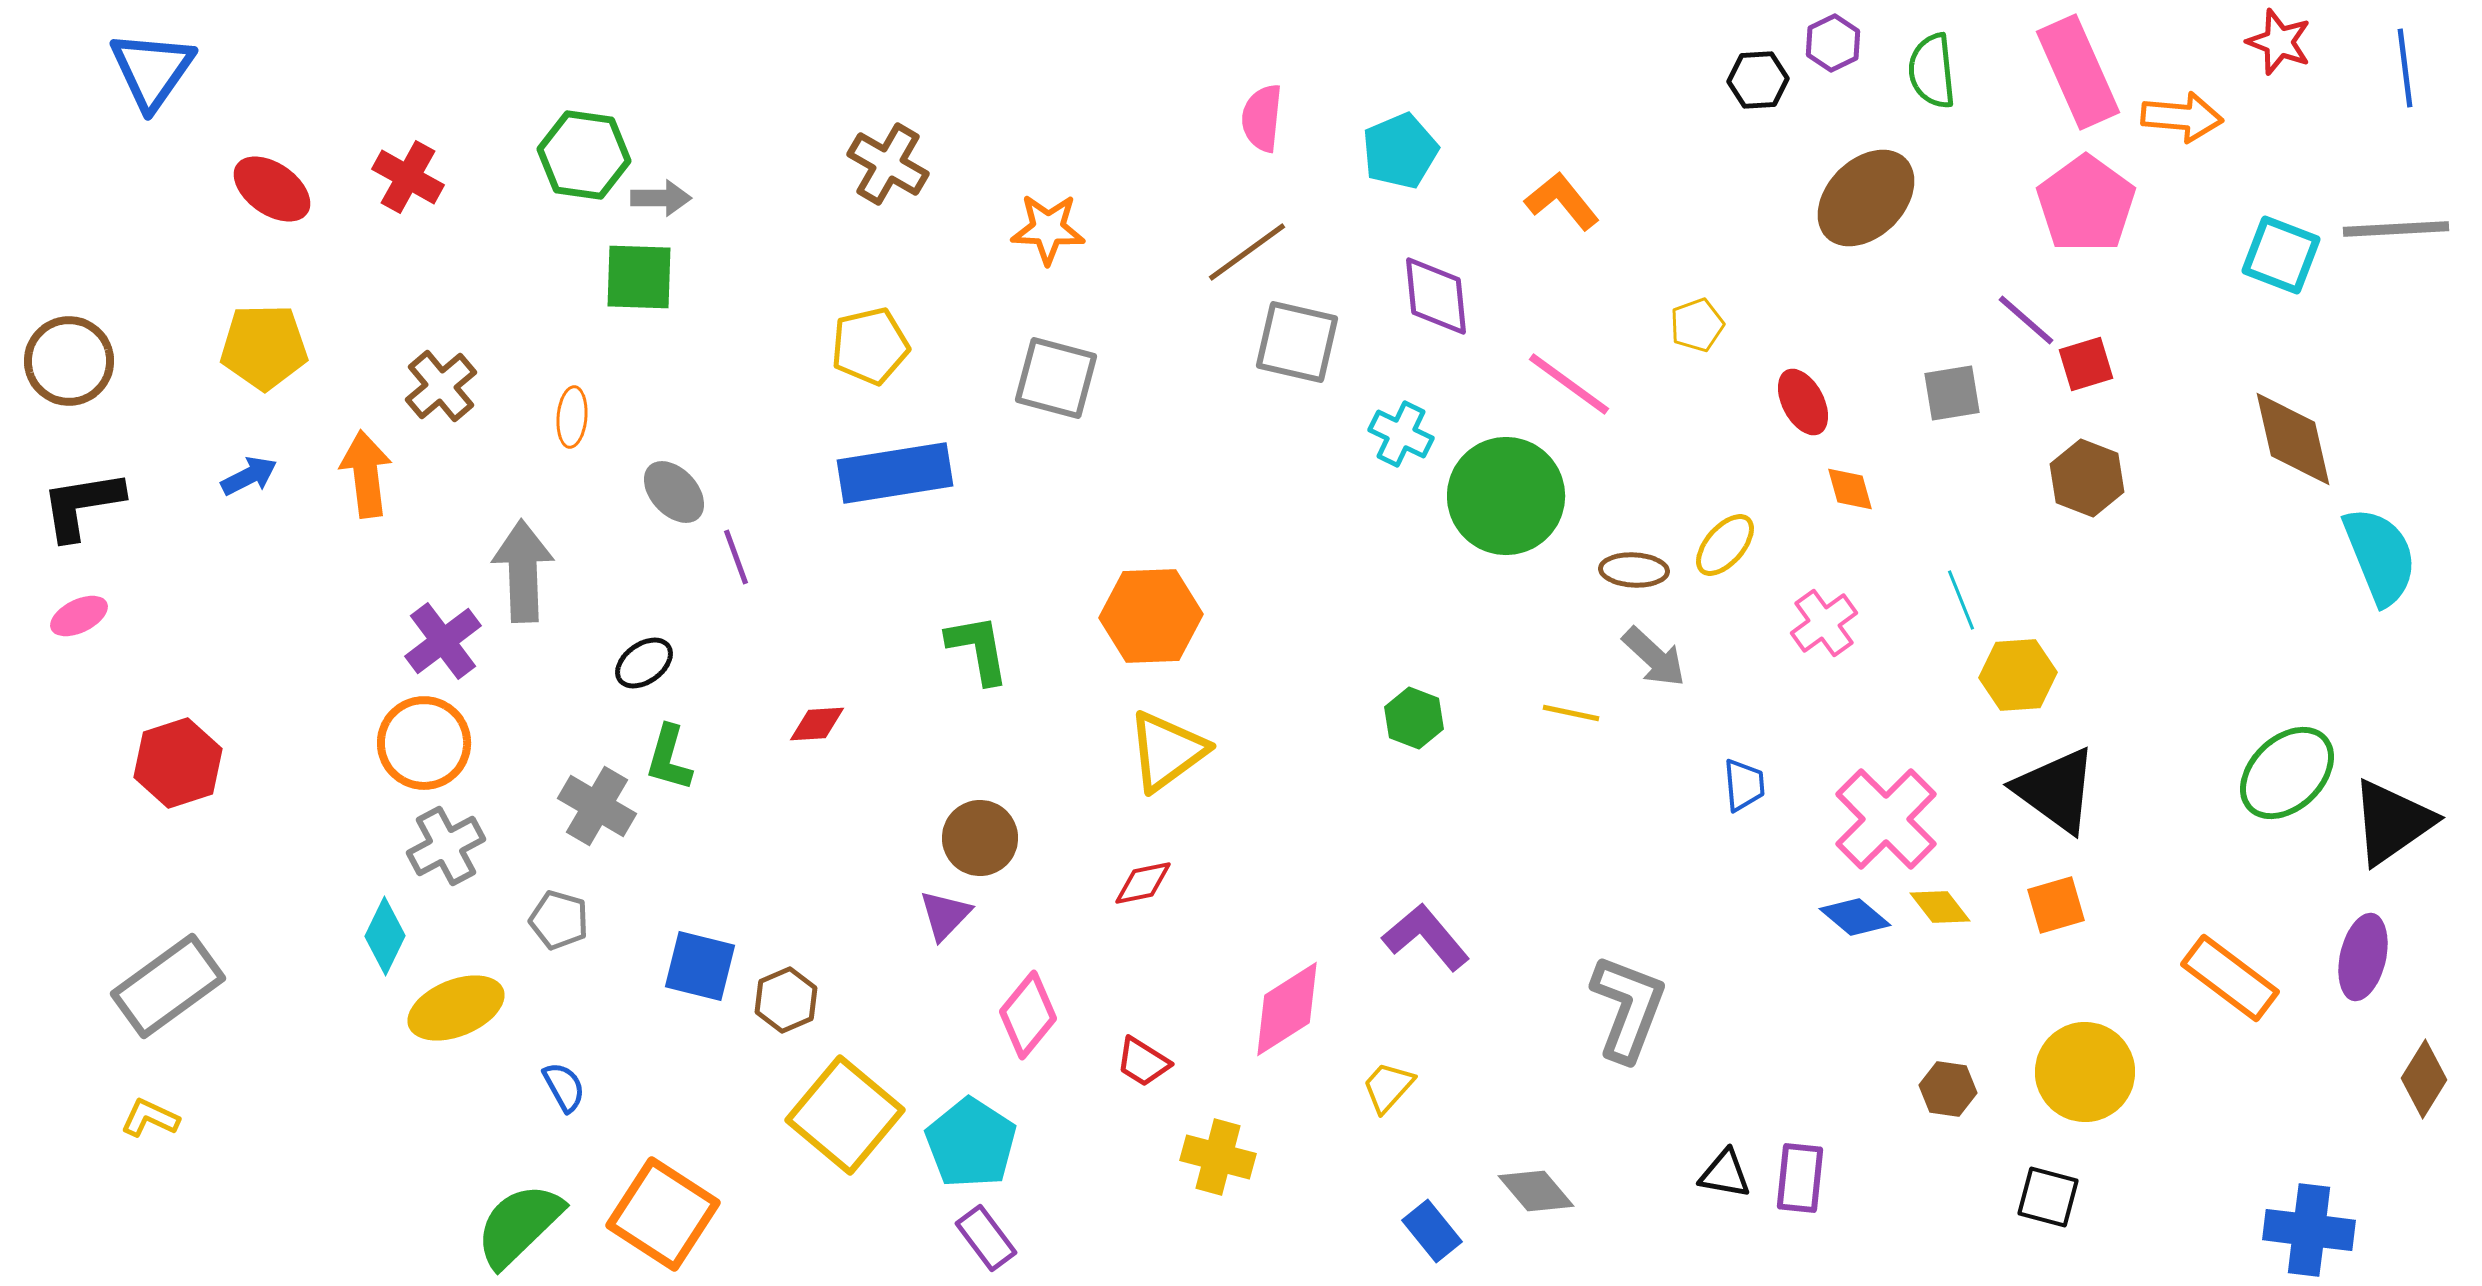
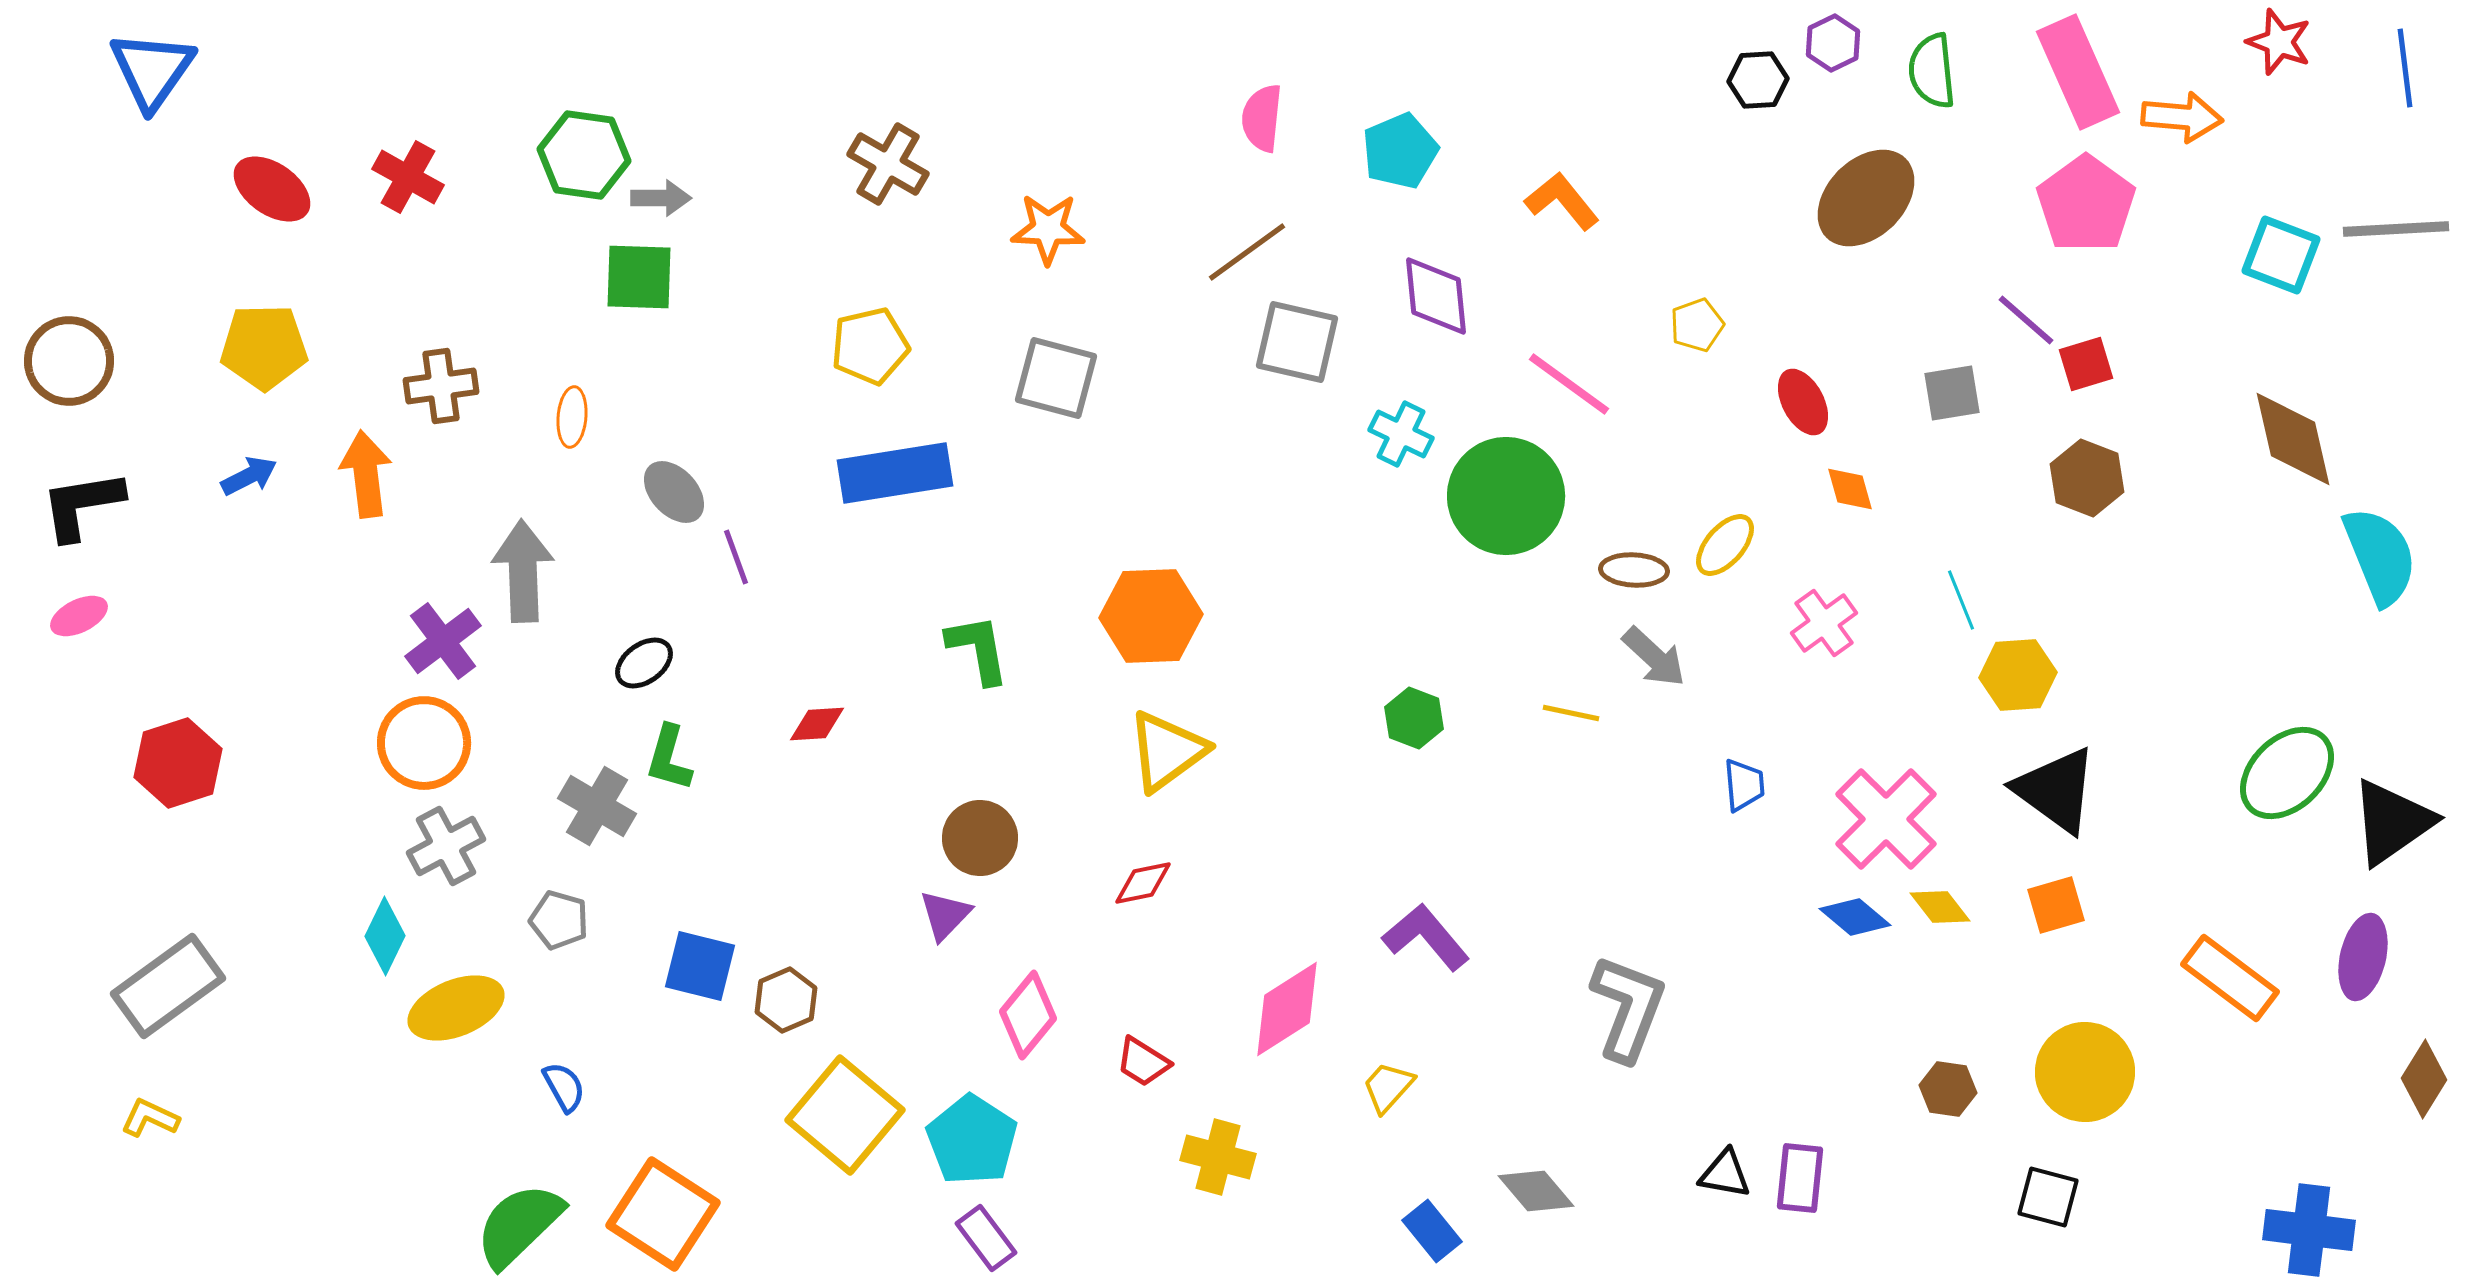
brown cross at (441, 386): rotated 32 degrees clockwise
cyan pentagon at (971, 1143): moved 1 px right, 3 px up
